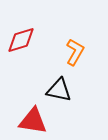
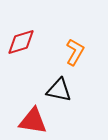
red diamond: moved 2 px down
